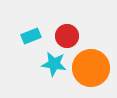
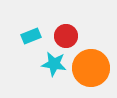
red circle: moved 1 px left
